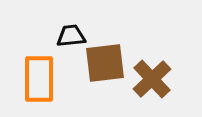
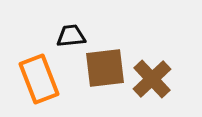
brown square: moved 5 px down
orange rectangle: rotated 21 degrees counterclockwise
